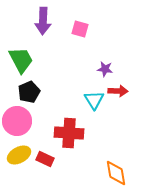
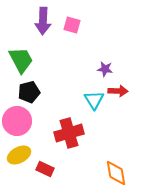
pink square: moved 8 px left, 4 px up
black pentagon: rotated 10 degrees clockwise
red cross: rotated 20 degrees counterclockwise
red rectangle: moved 10 px down
